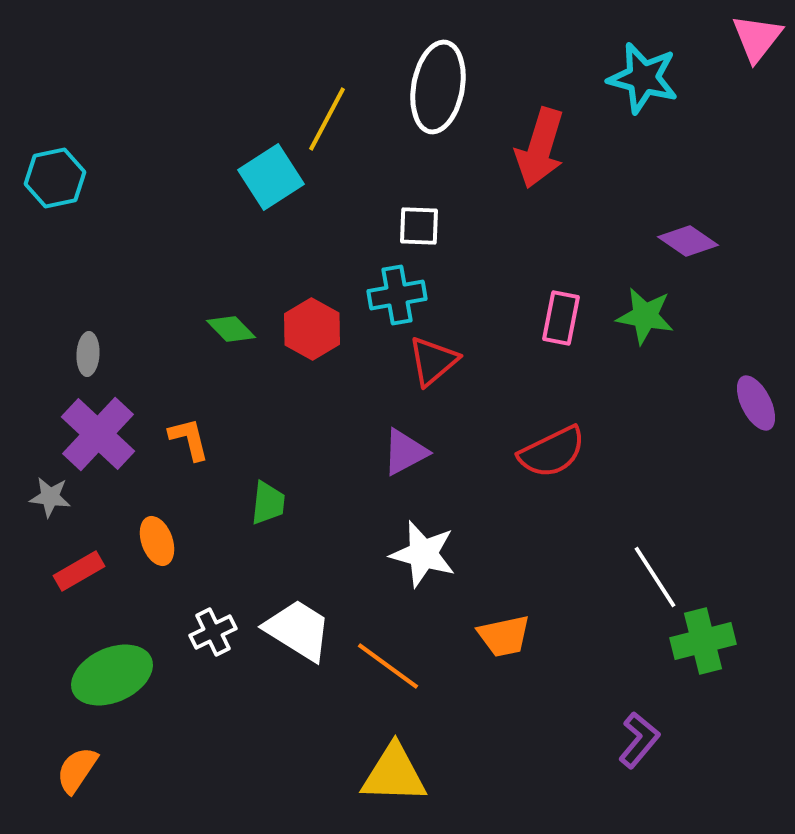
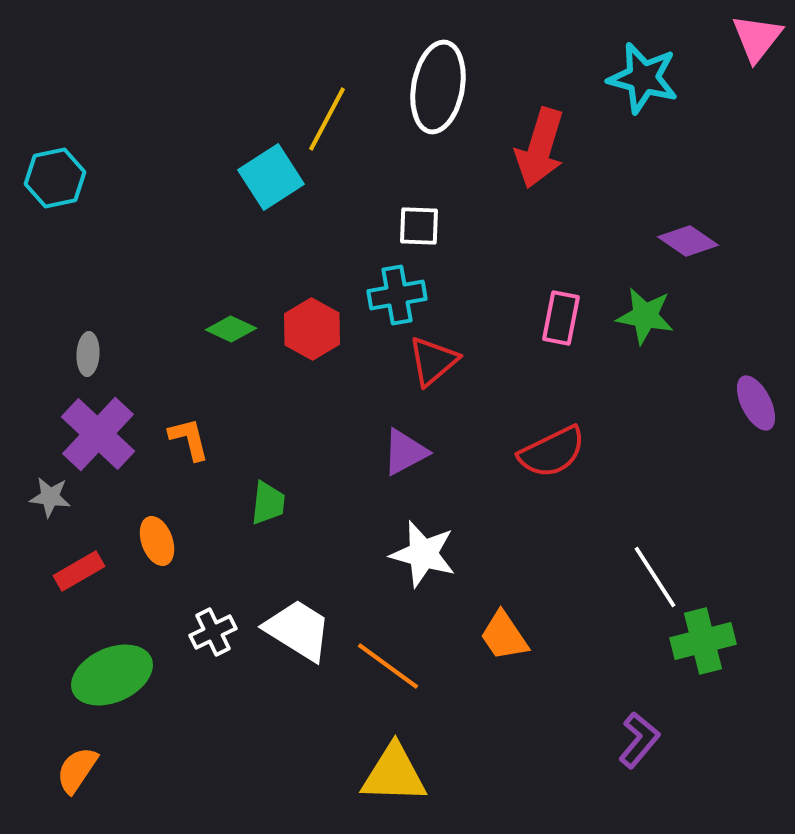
green diamond: rotated 21 degrees counterclockwise
orange trapezoid: rotated 68 degrees clockwise
